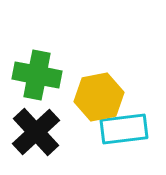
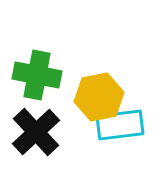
cyan rectangle: moved 4 px left, 4 px up
